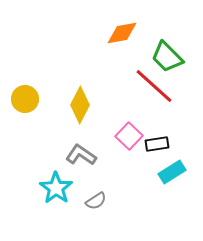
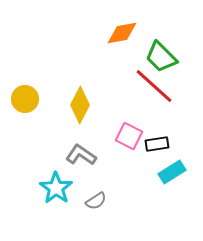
green trapezoid: moved 6 px left
pink square: rotated 16 degrees counterclockwise
